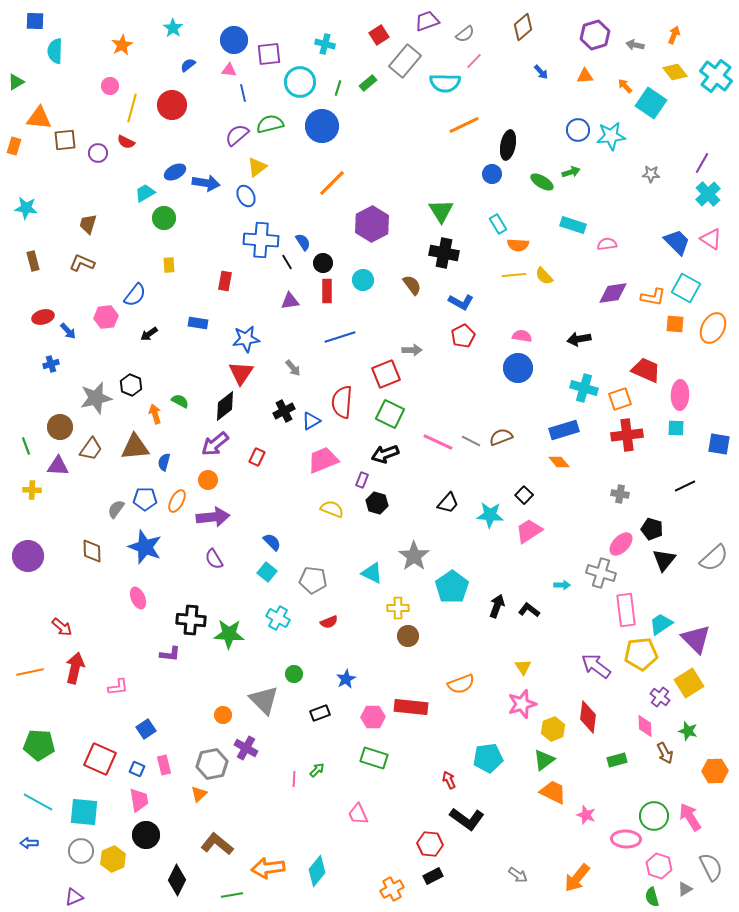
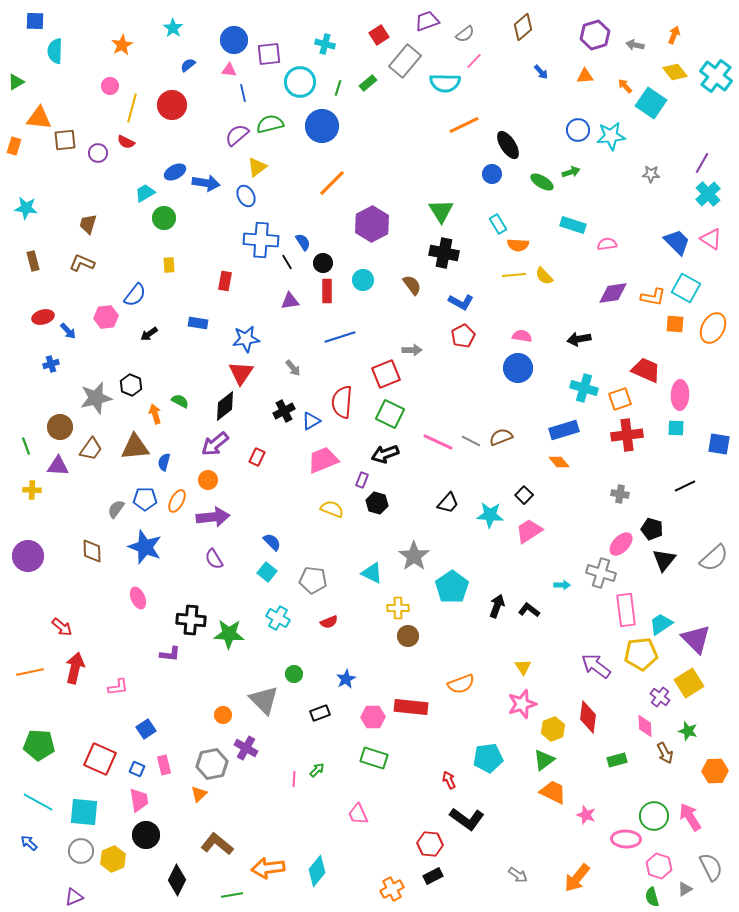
black ellipse at (508, 145): rotated 44 degrees counterclockwise
blue arrow at (29, 843): rotated 42 degrees clockwise
